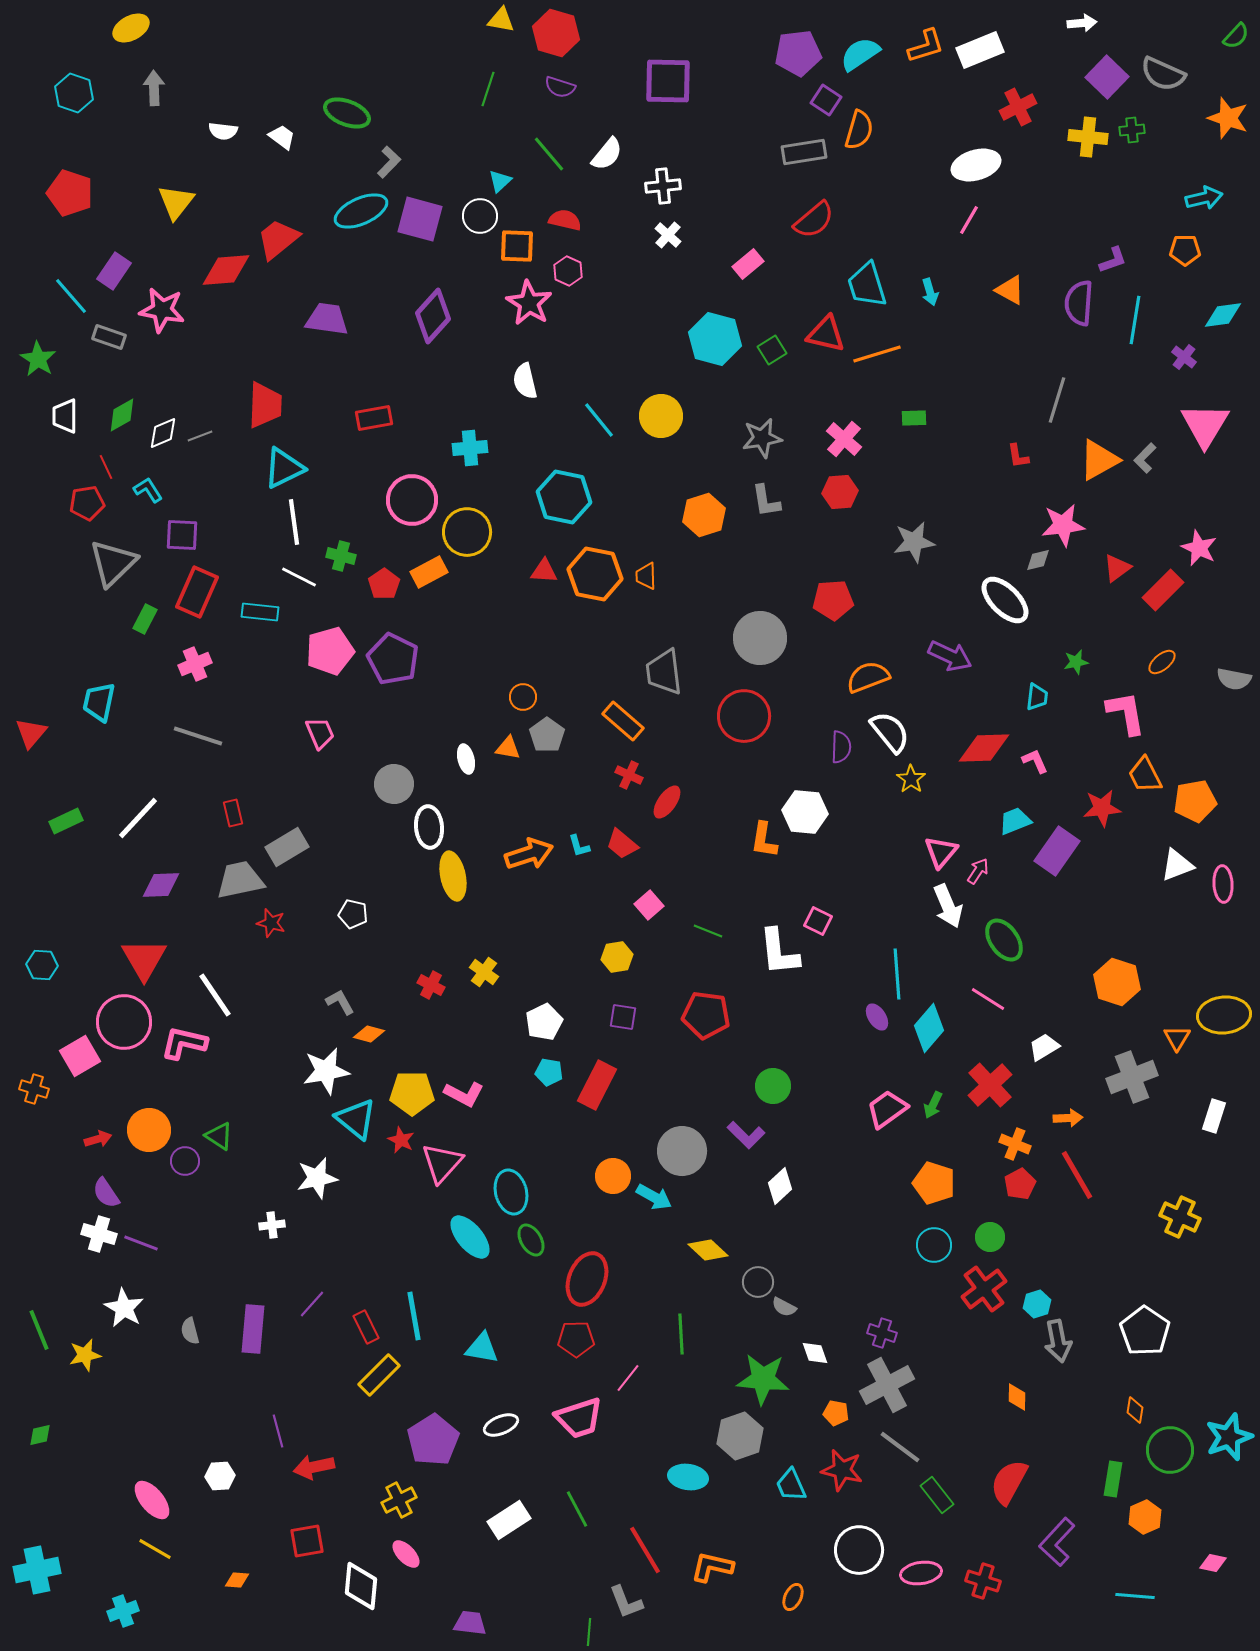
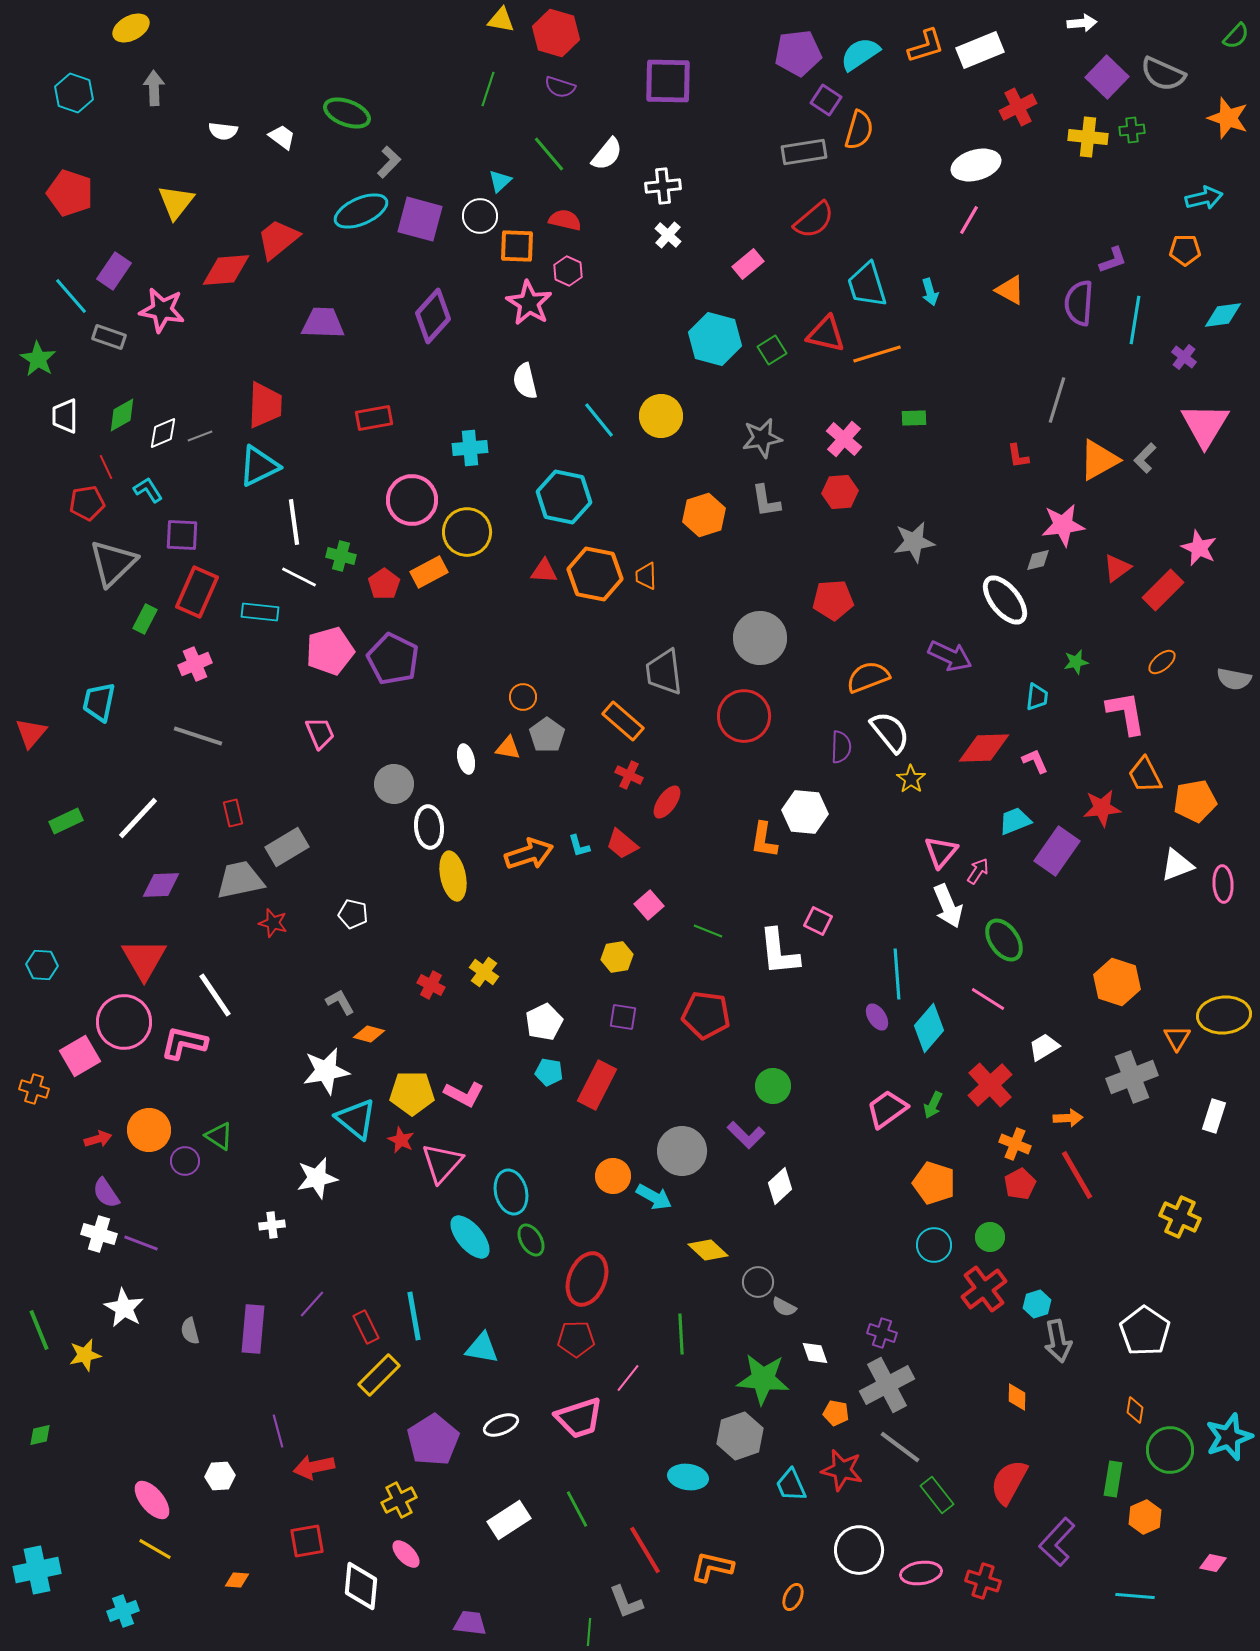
purple trapezoid at (327, 319): moved 4 px left, 4 px down; rotated 6 degrees counterclockwise
cyan triangle at (284, 468): moved 25 px left, 2 px up
white ellipse at (1005, 600): rotated 6 degrees clockwise
red star at (271, 923): moved 2 px right
